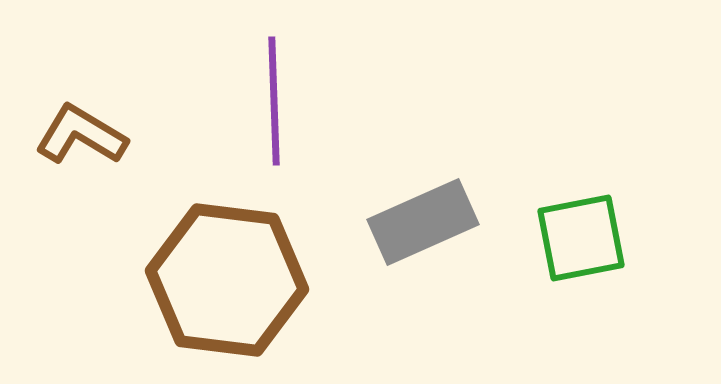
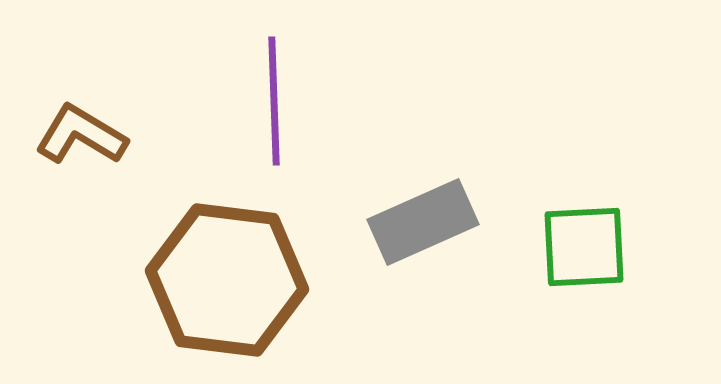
green square: moved 3 px right, 9 px down; rotated 8 degrees clockwise
